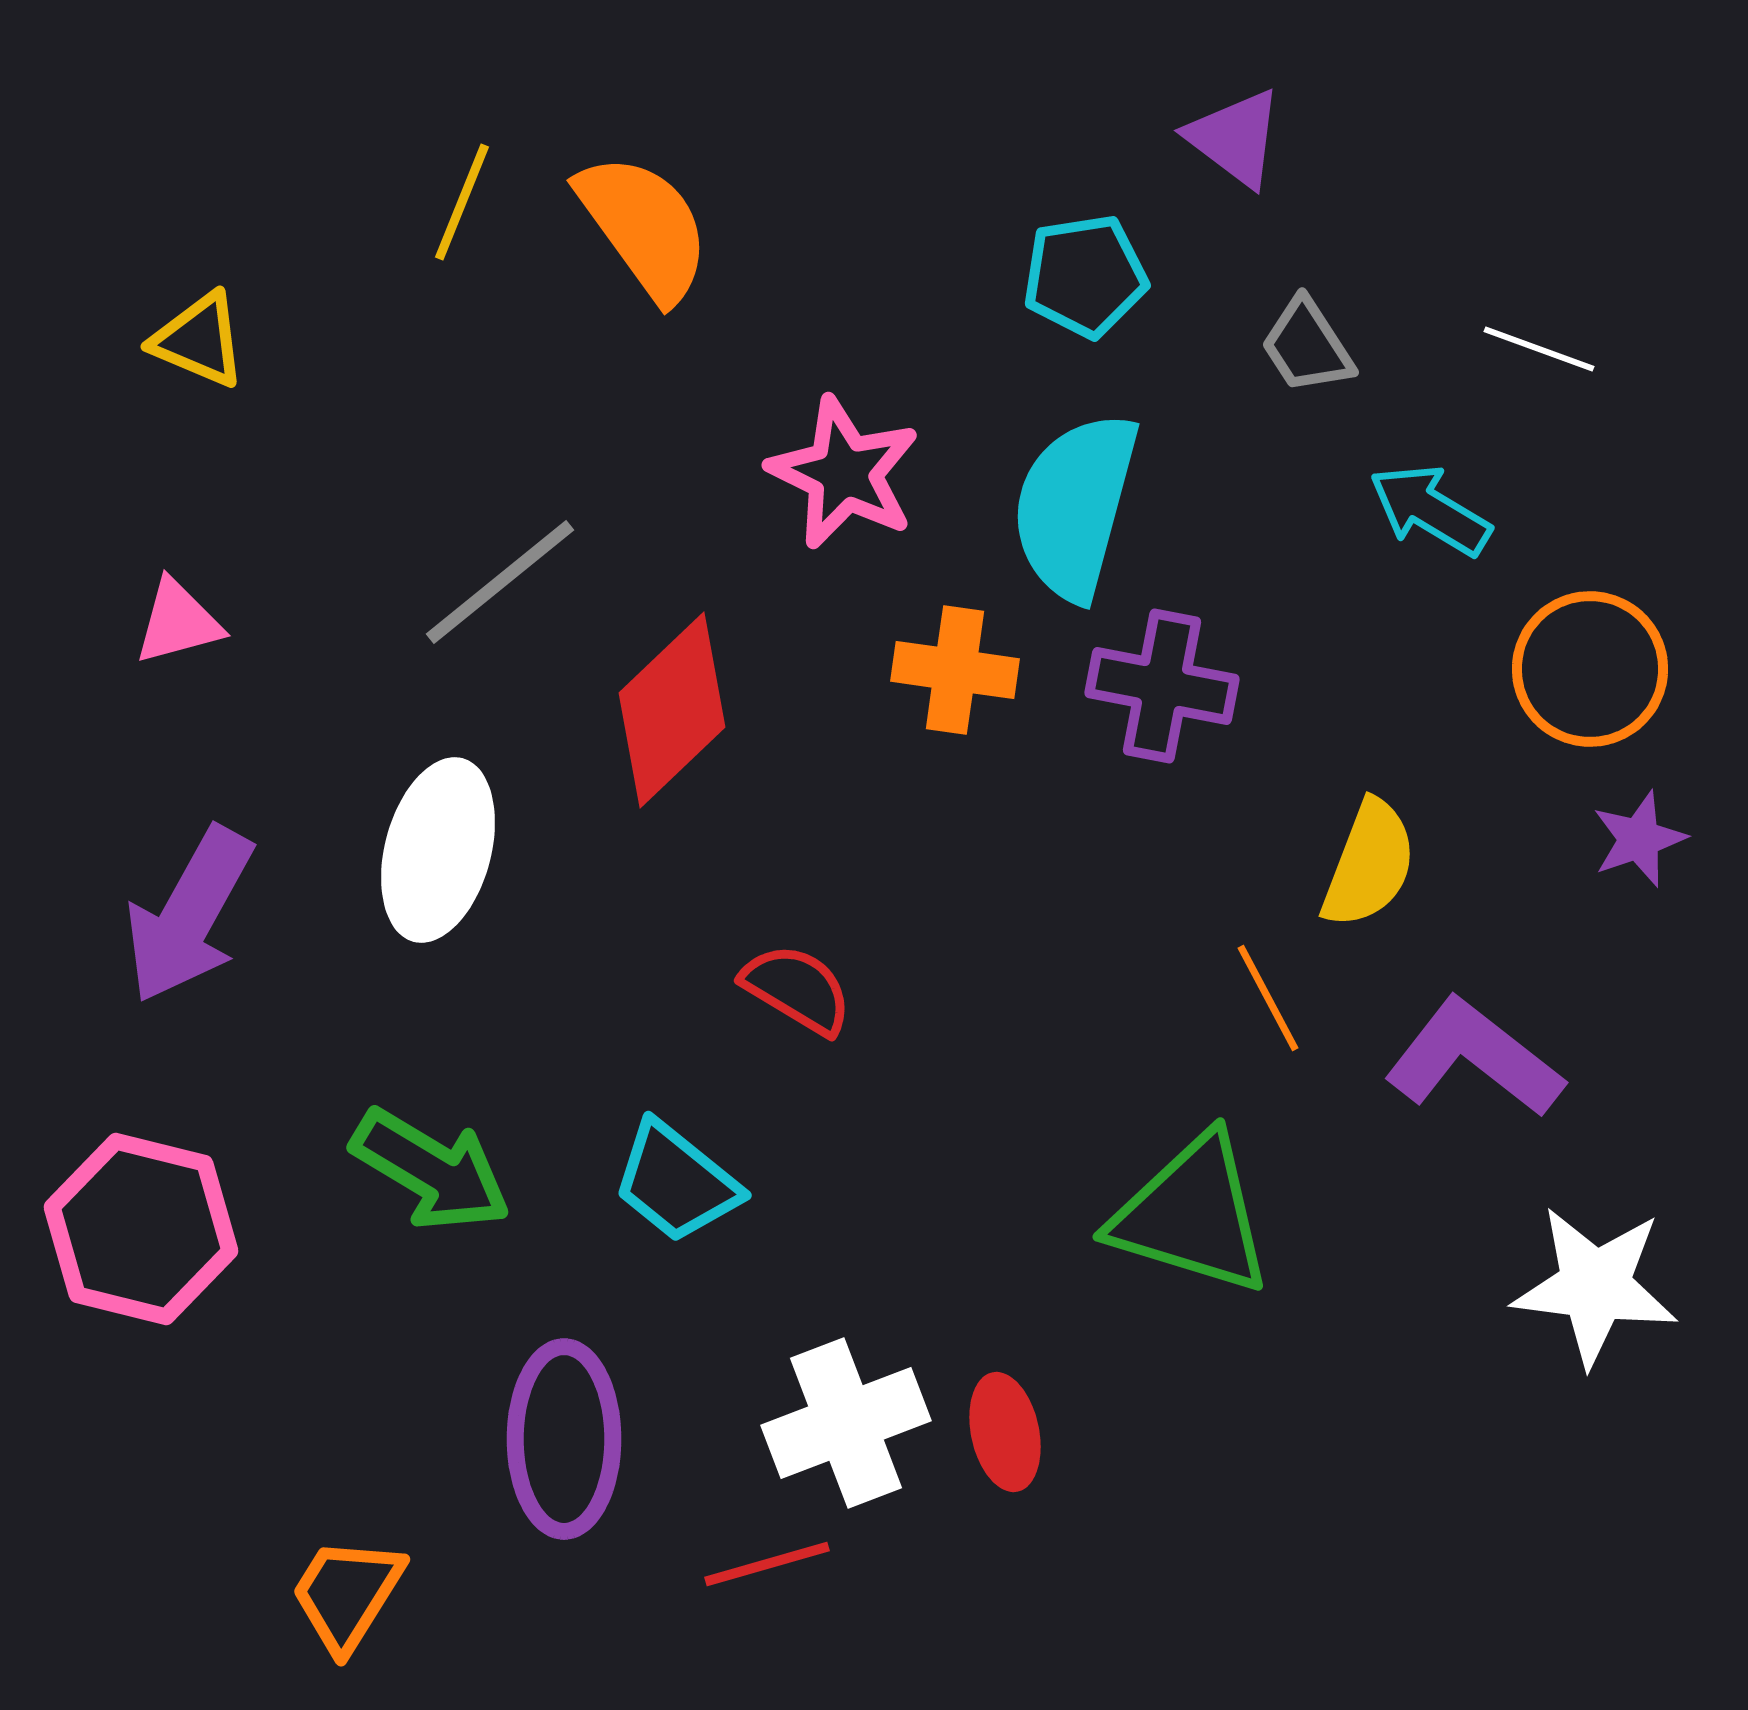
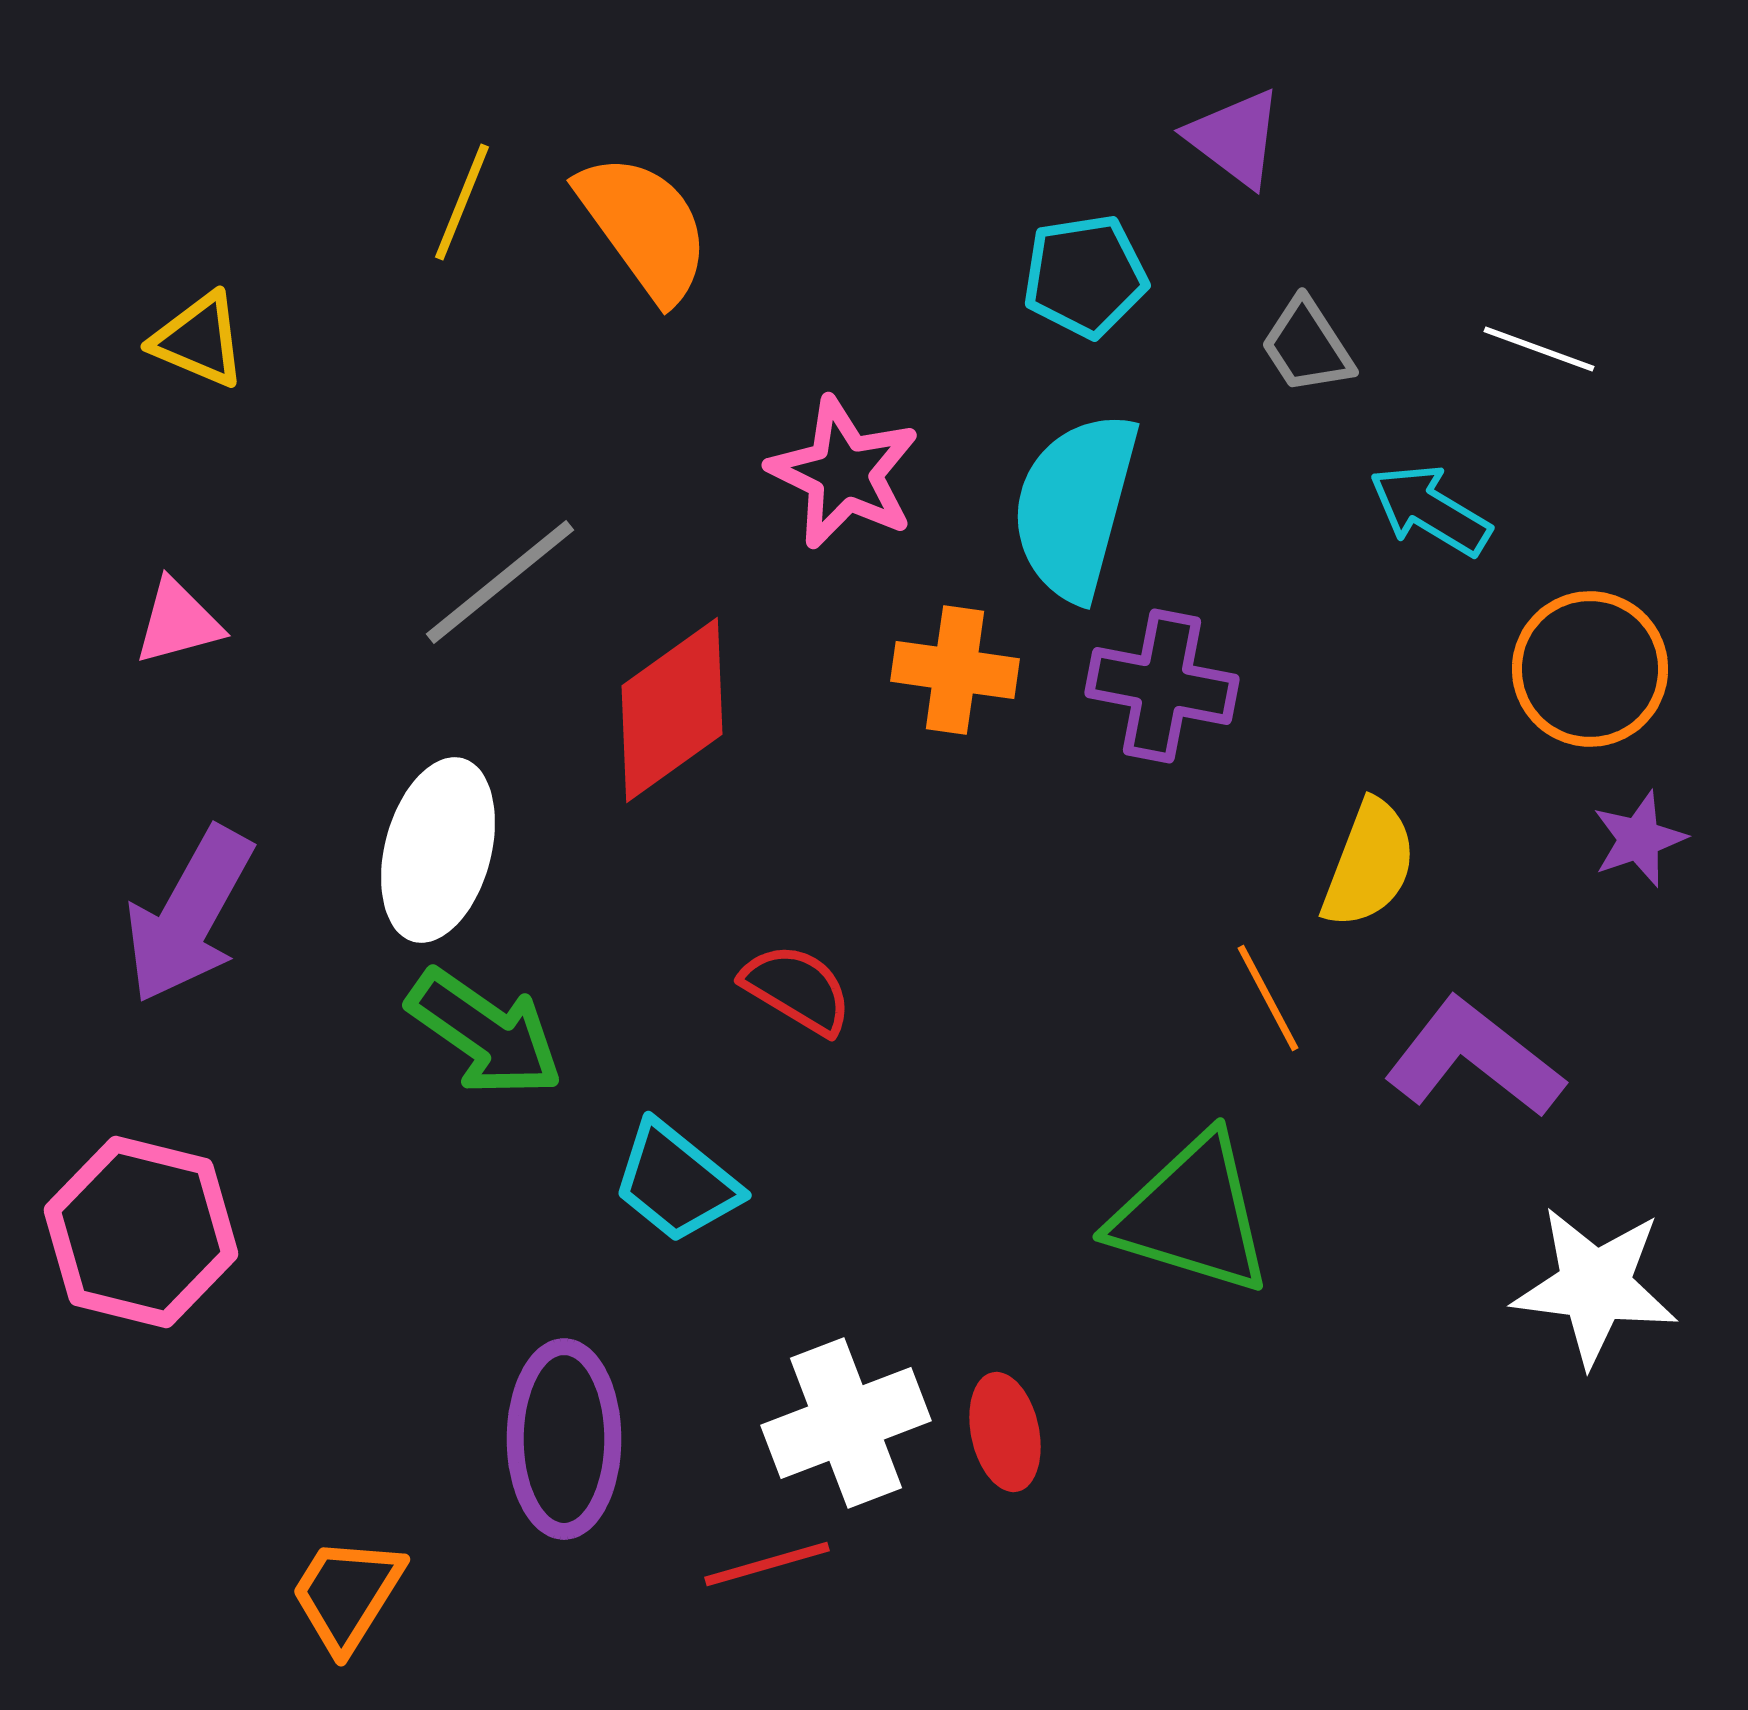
red diamond: rotated 8 degrees clockwise
green arrow: moved 54 px right, 137 px up; rotated 4 degrees clockwise
pink hexagon: moved 3 px down
